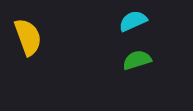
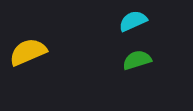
yellow semicircle: moved 15 px down; rotated 93 degrees counterclockwise
